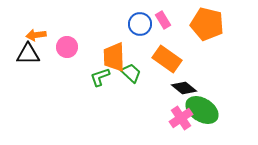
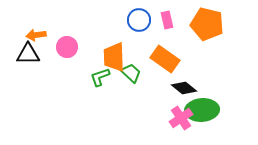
pink rectangle: moved 4 px right; rotated 18 degrees clockwise
blue circle: moved 1 px left, 4 px up
orange rectangle: moved 2 px left
green ellipse: rotated 36 degrees counterclockwise
